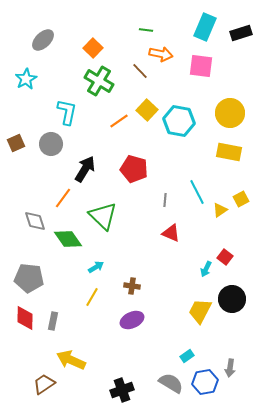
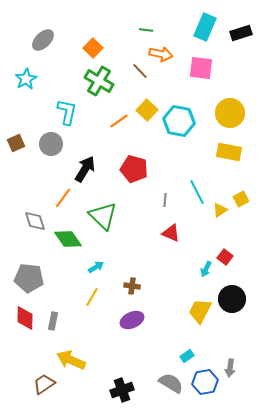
pink square at (201, 66): moved 2 px down
